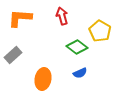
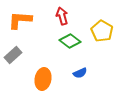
orange L-shape: moved 2 px down
yellow pentagon: moved 2 px right
green diamond: moved 7 px left, 6 px up
